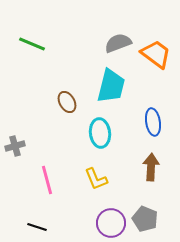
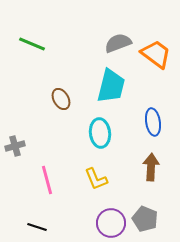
brown ellipse: moved 6 px left, 3 px up
